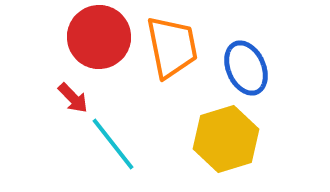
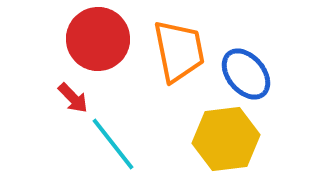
red circle: moved 1 px left, 2 px down
orange trapezoid: moved 7 px right, 4 px down
blue ellipse: moved 6 px down; rotated 16 degrees counterclockwise
yellow hexagon: rotated 10 degrees clockwise
